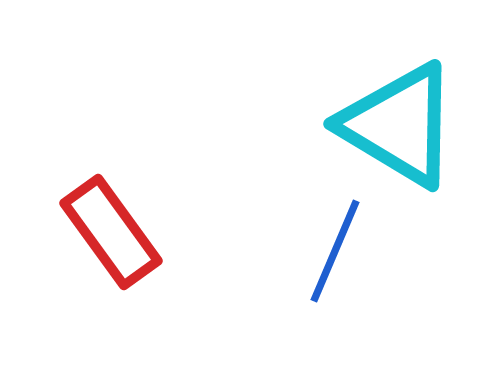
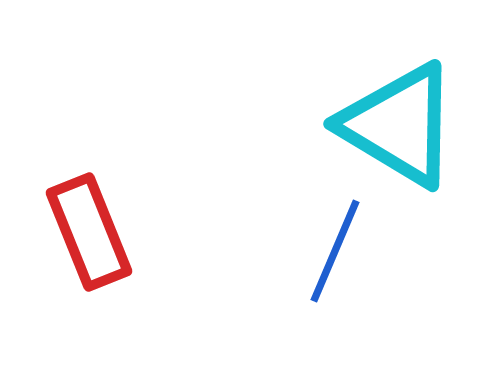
red rectangle: moved 22 px left; rotated 14 degrees clockwise
